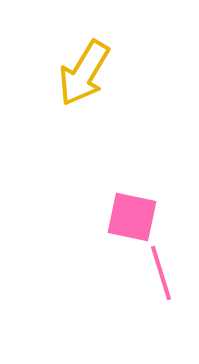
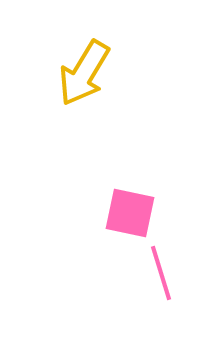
pink square: moved 2 px left, 4 px up
